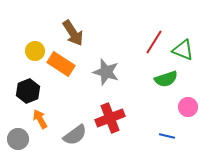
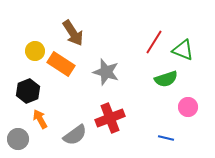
blue line: moved 1 px left, 2 px down
